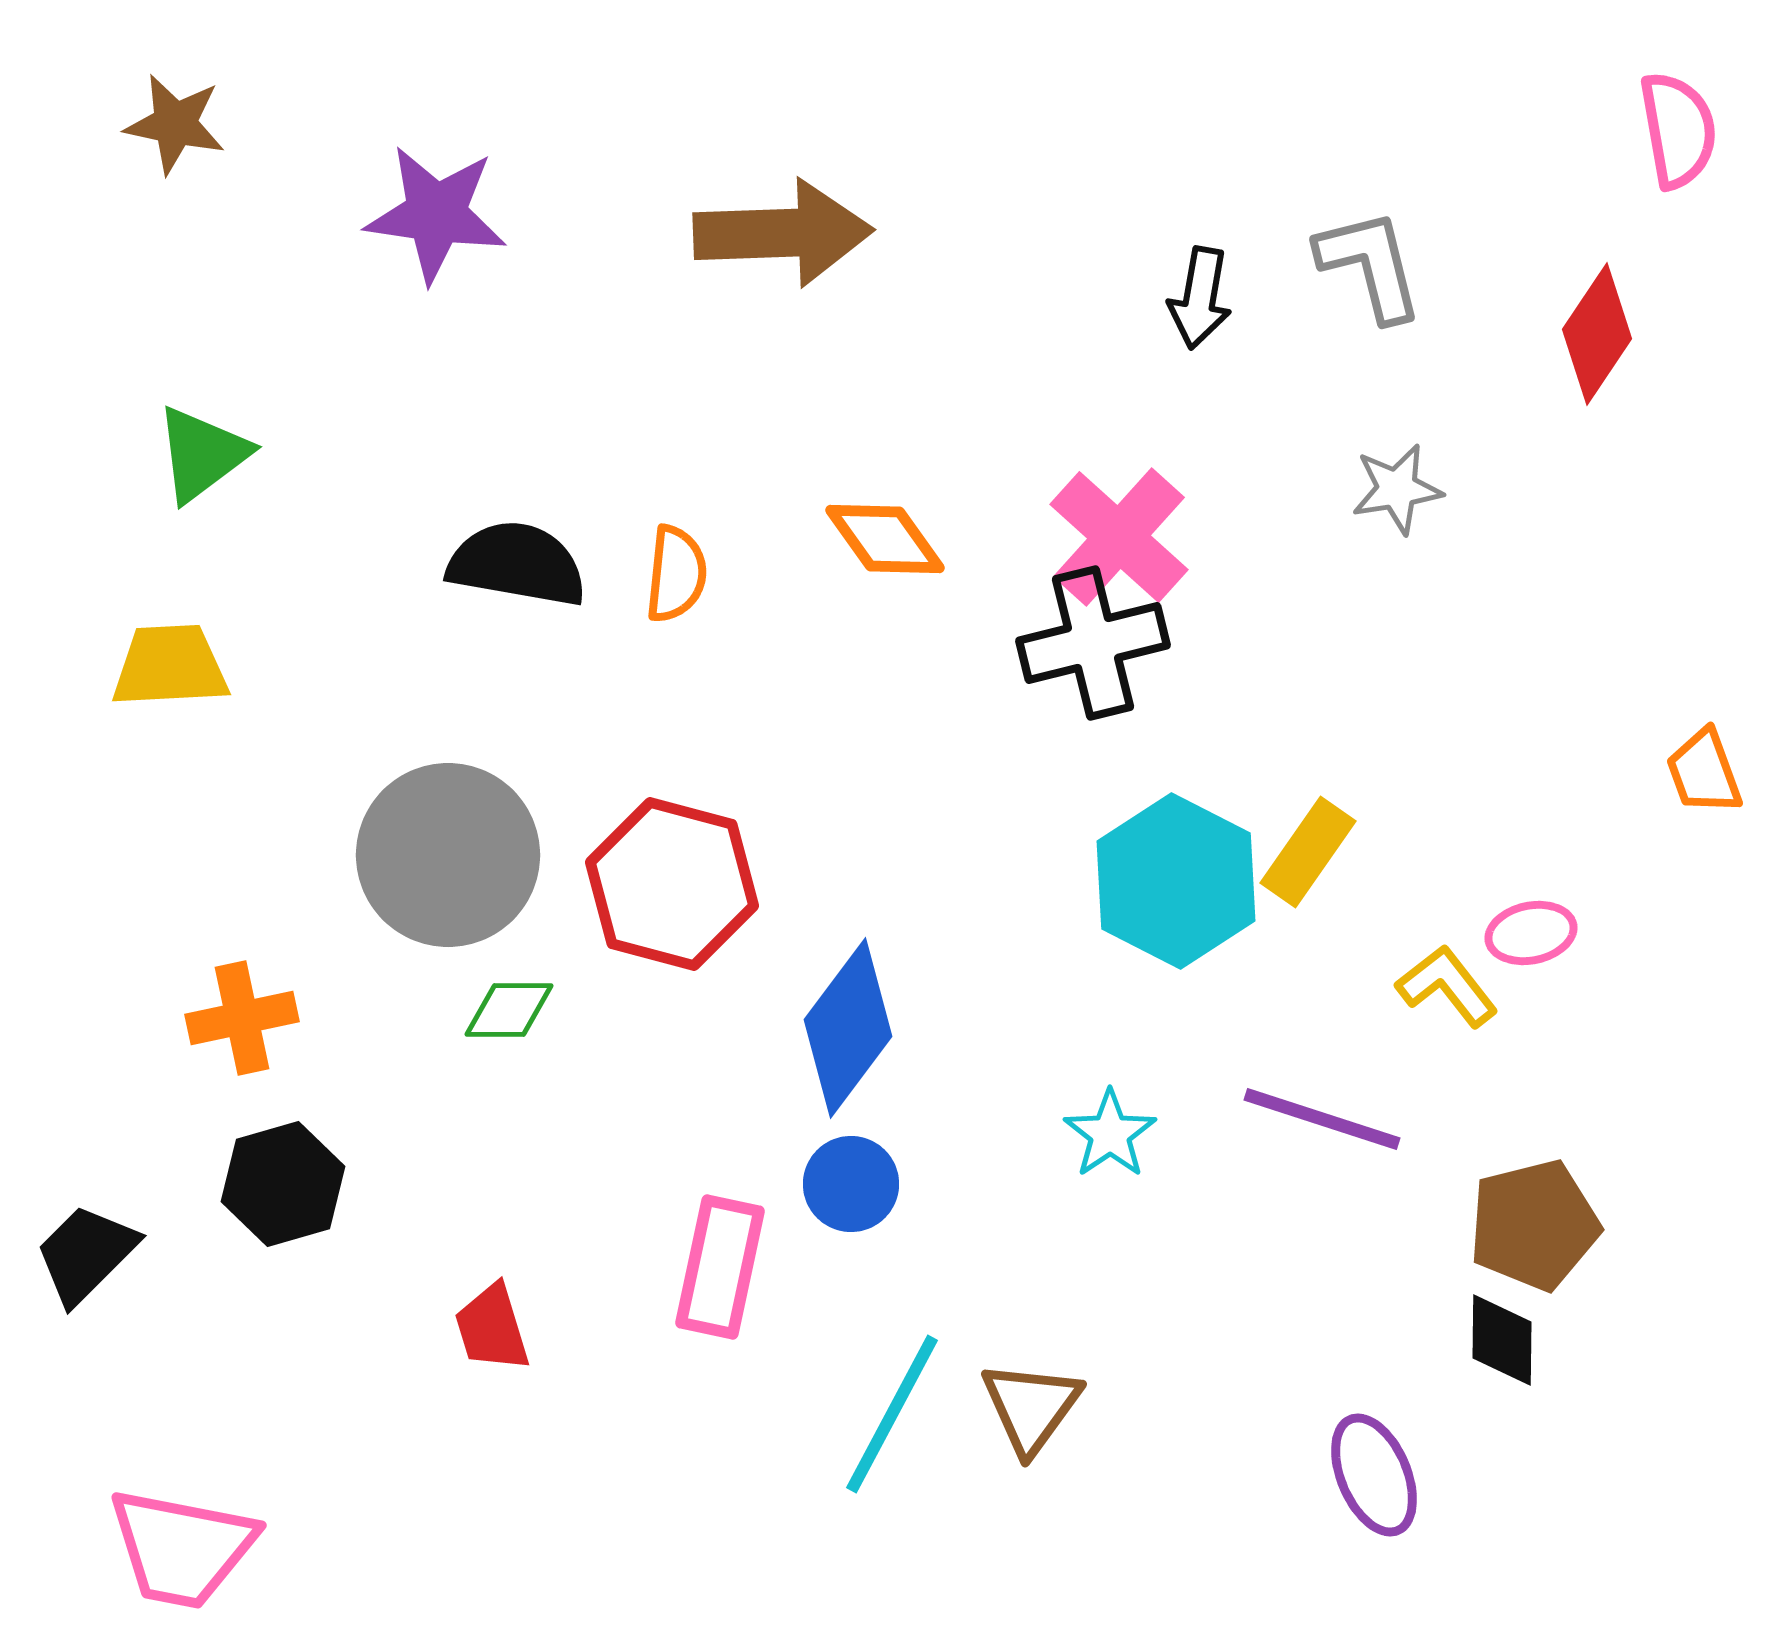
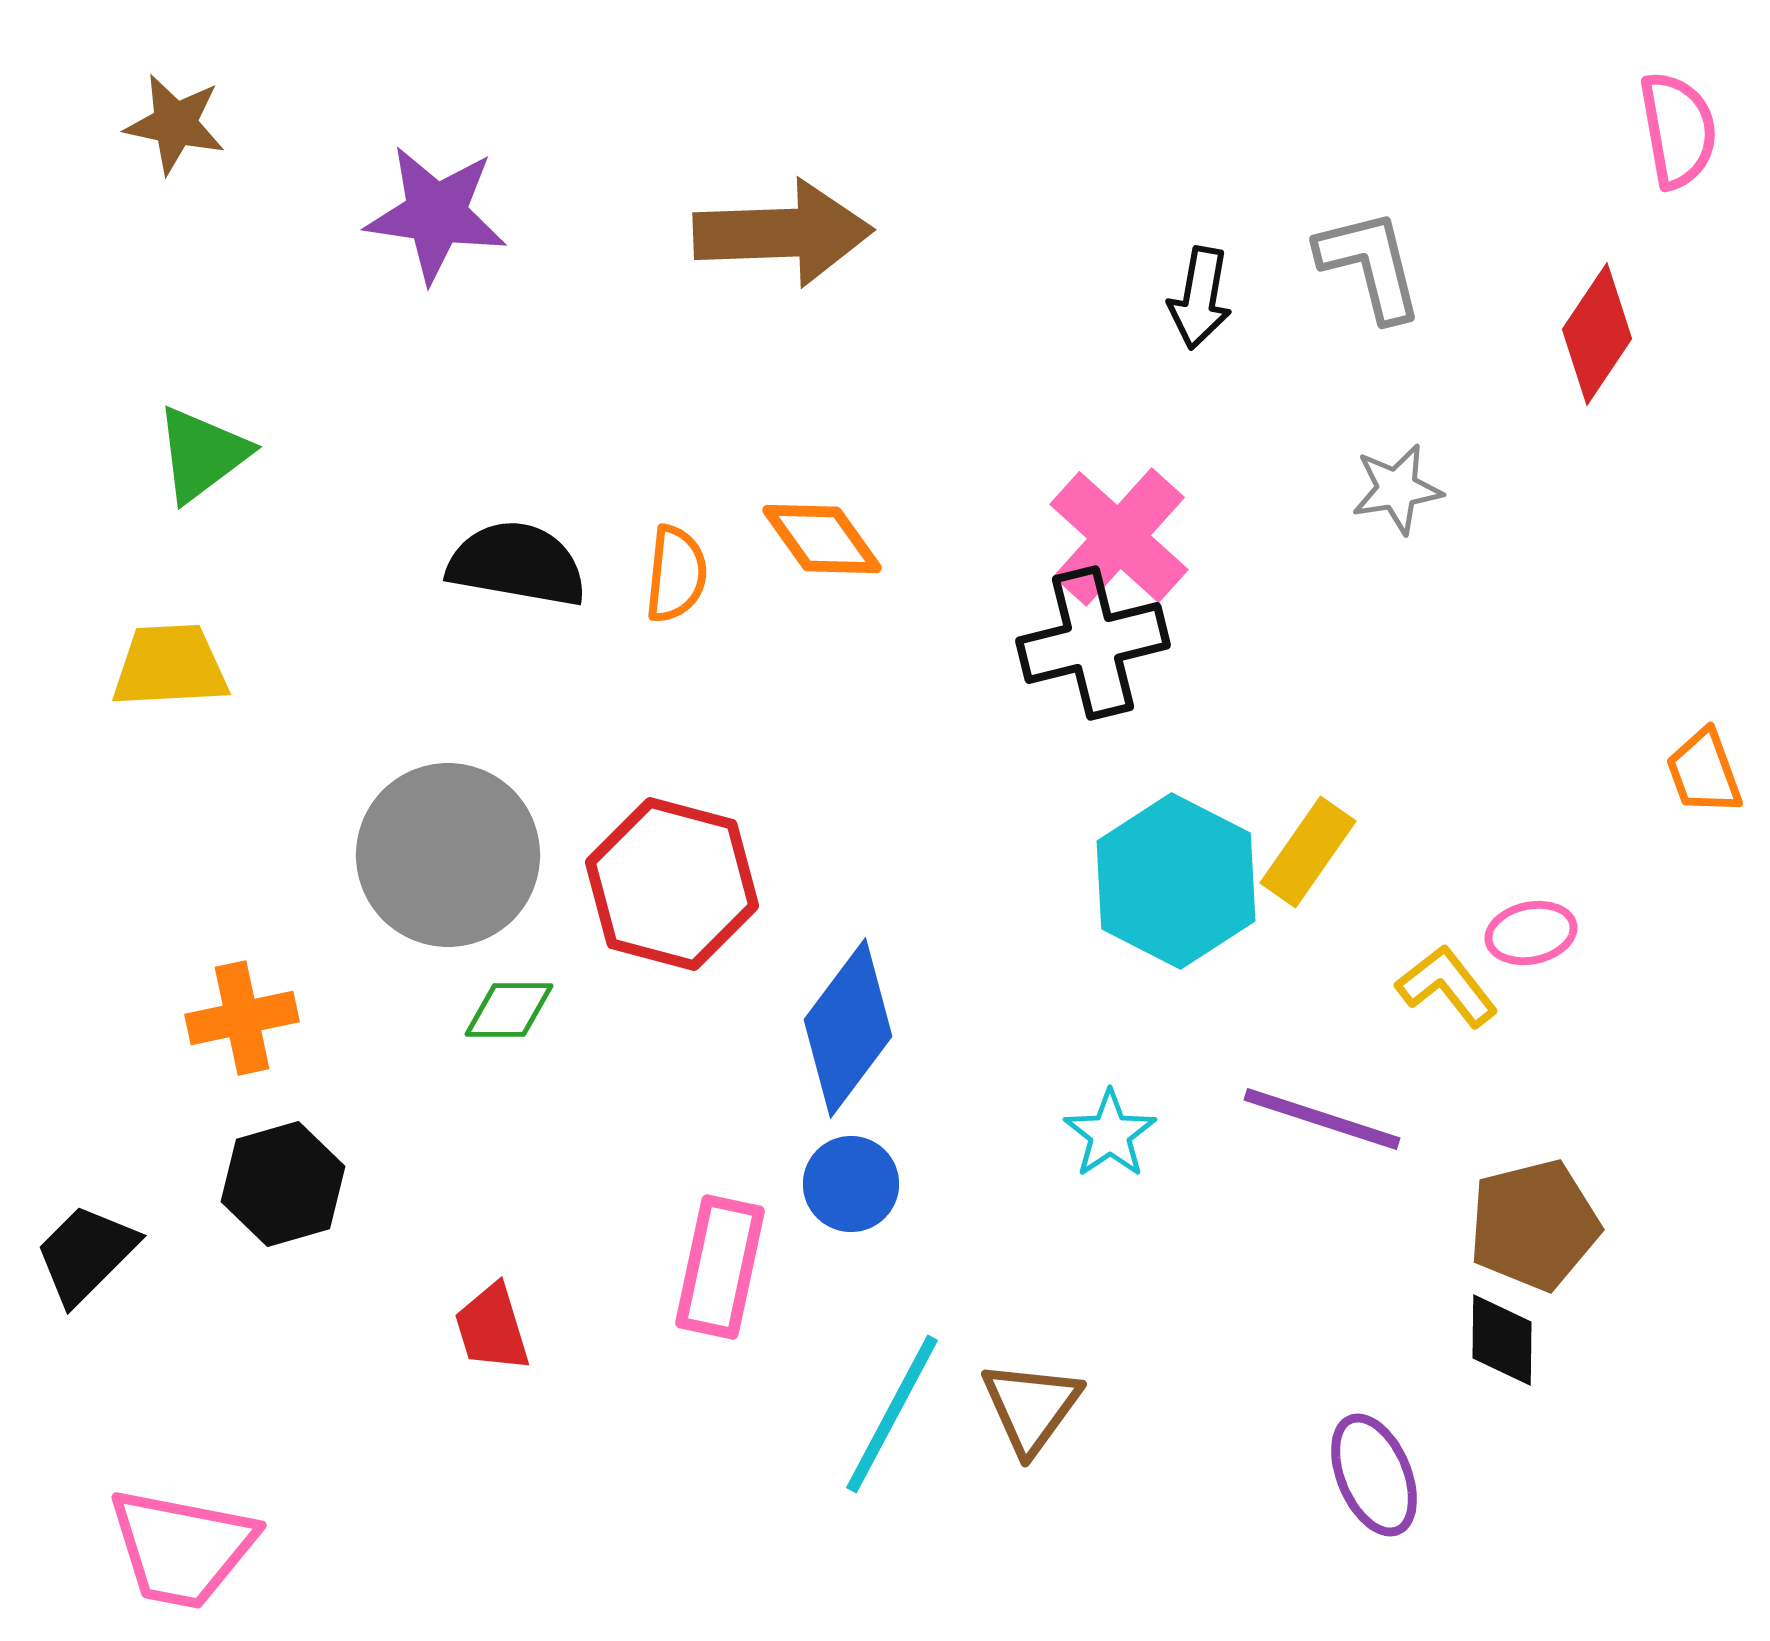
orange diamond: moved 63 px left
